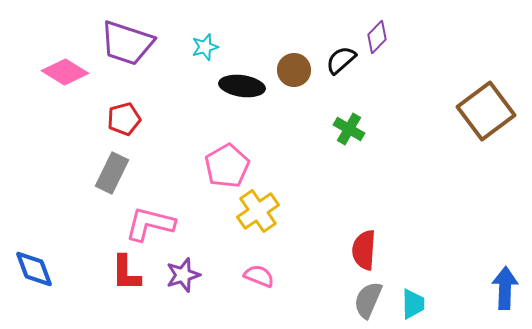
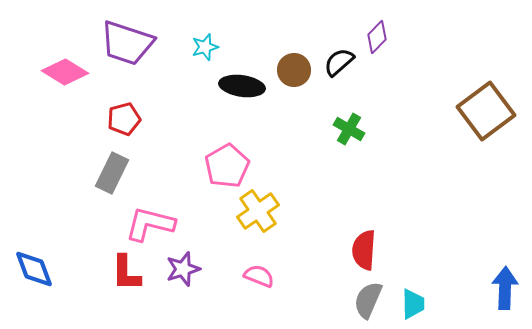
black semicircle: moved 2 px left, 2 px down
purple star: moved 6 px up
